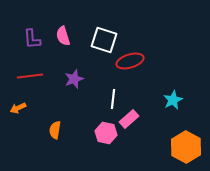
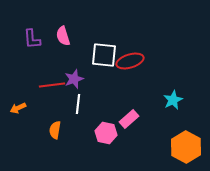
white square: moved 15 px down; rotated 12 degrees counterclockwise
red line: moved 22 px right, 9 px down
white line: moved 35 px left, 5 px down
